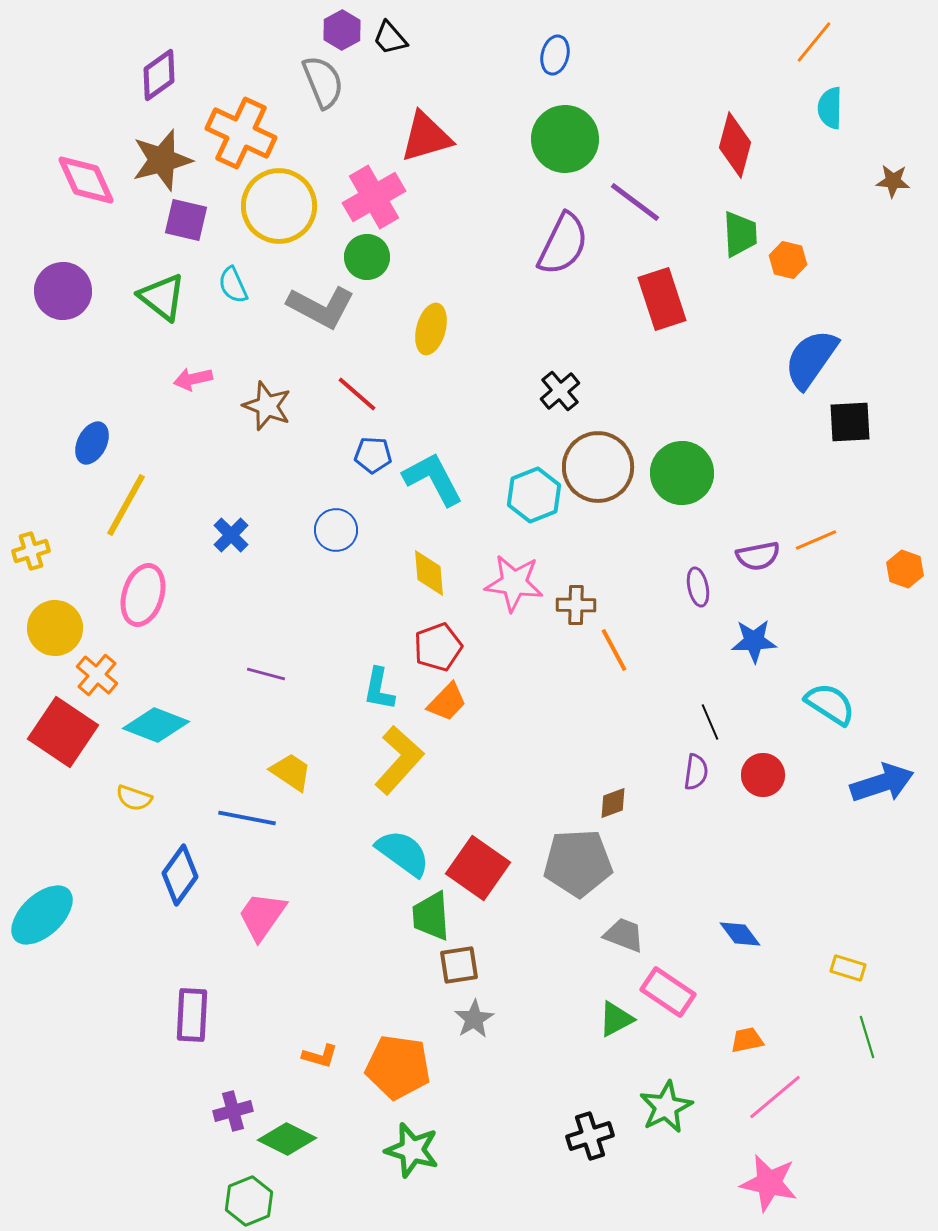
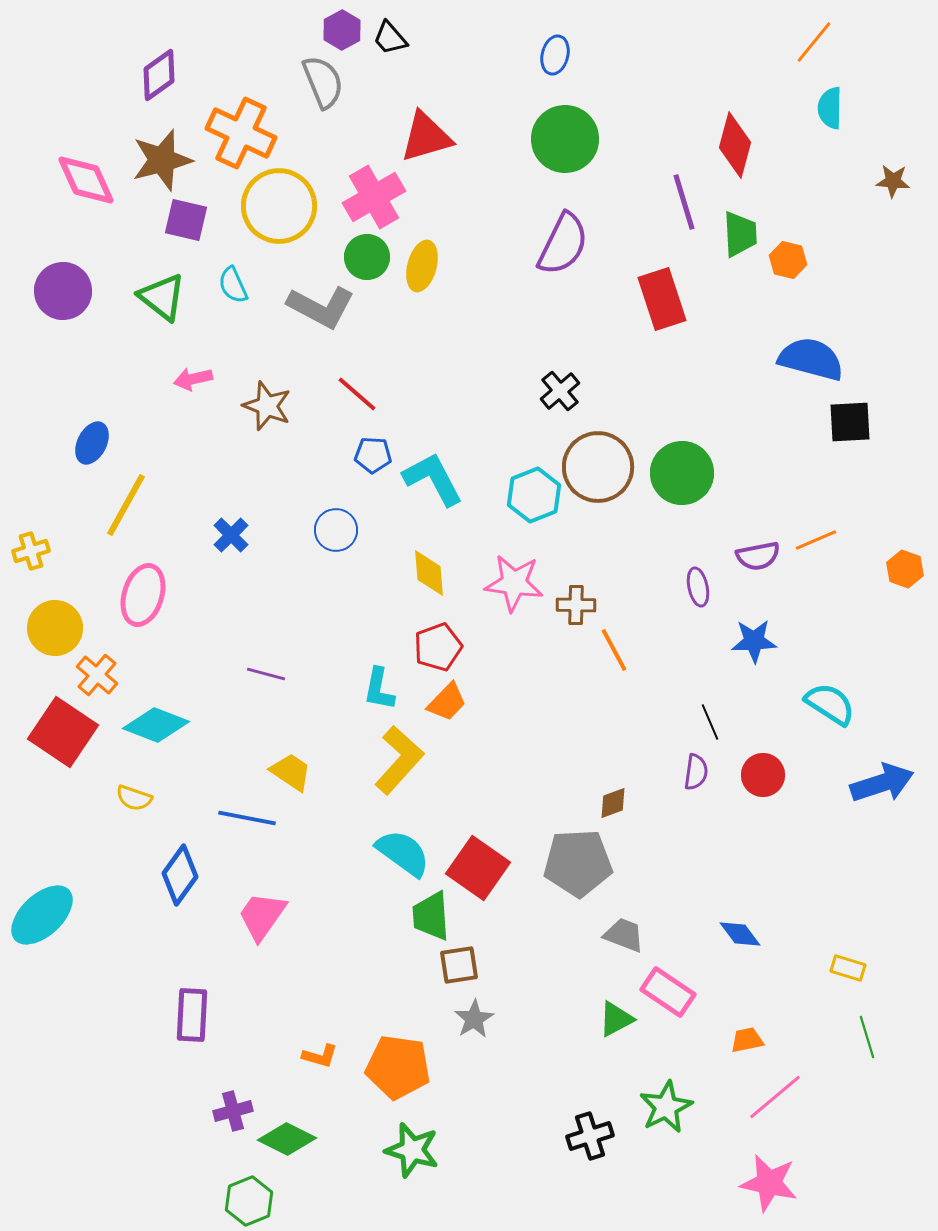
purple line at (635, 202): moved 49 px right; rotated 36 degrees clockwise
yellow ellipse at (431, 329): moved 9 px left, 63 px up
blue semicircle at (811, 359): rotated 70 degrees clockwise
